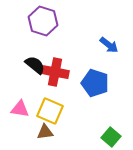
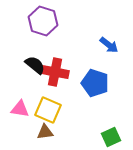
yellow square: moved 2 px left, 1 px up
green square: rotated 24 degrees clockwise
